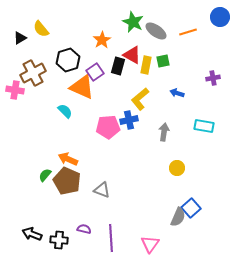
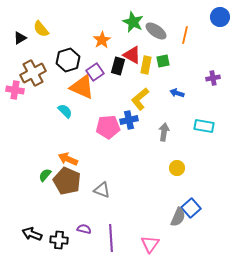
orange line: moved 3 px left, 3 px down; rotated 60 degrees counterclockwise
